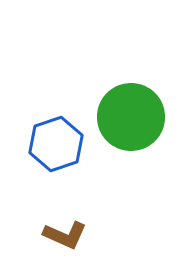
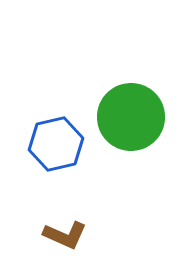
blue hexagon: rotated 6 degrees clockwise
